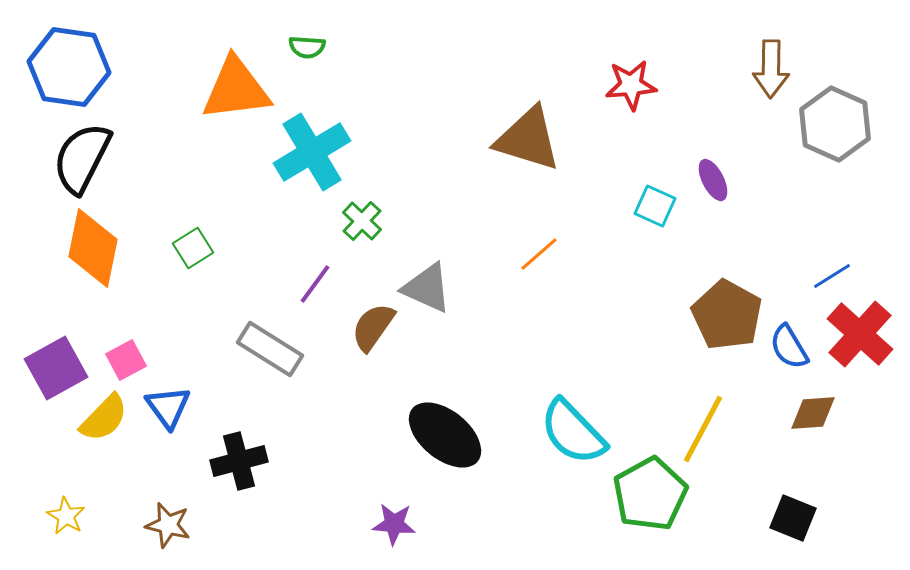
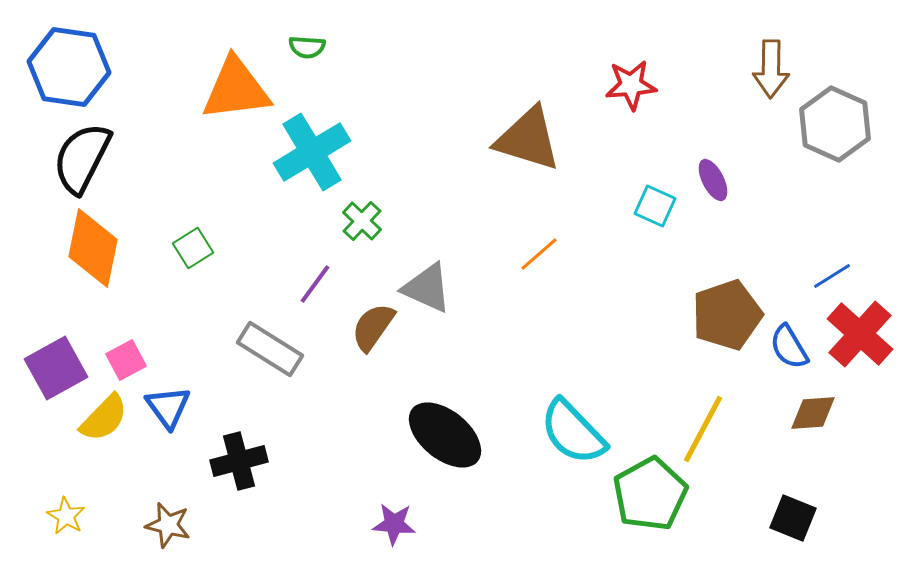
brown pentagon: rotated 24 degrees clockwise
